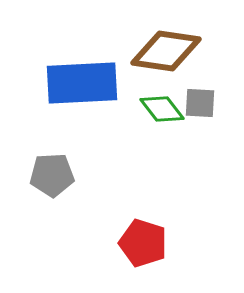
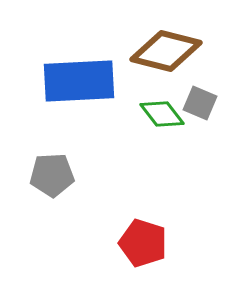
brown diamond: rotated 6 degrees clockwise
blue rectangle: moved 3 px left, 2 px up
gray square: rotated 20 degrees clockwise
green diamond: moved 5 px down
